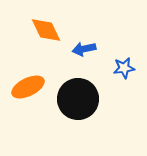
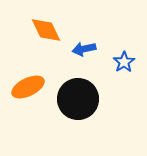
blue star: moved 6 px up; rotated 25 degrees counterclockwise
